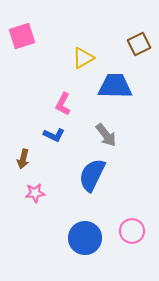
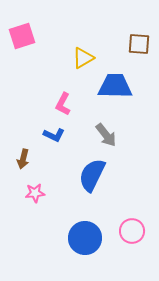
brown square: rotated 30 degrees clockwise
